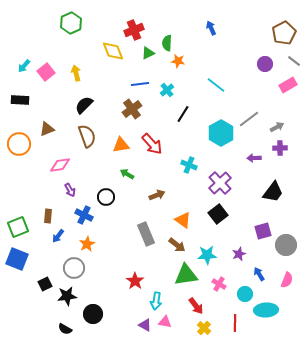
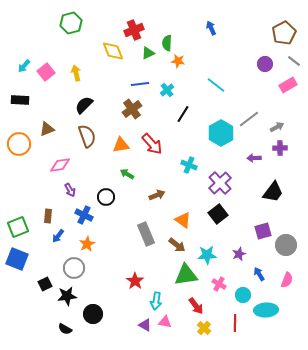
green hexagon at (71, 23): rotated 10 degrees clockwise
cyan circle at (245, 294): moved 2 px left, 1 px down
